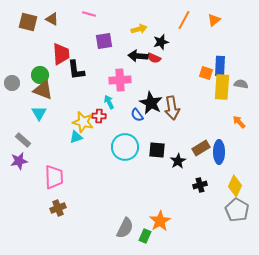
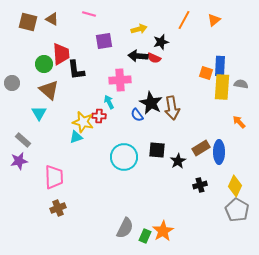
green circle at (40, 75): moved 4 px right, 11 px up
brown triangle at (43, 90): moved 6 px right; rotated 20 degrees clockwise
cyan circle at (125, 147): moved 1 px left, 10 px down
orange star at (160, 221): moved 3 px right, 10 px down
